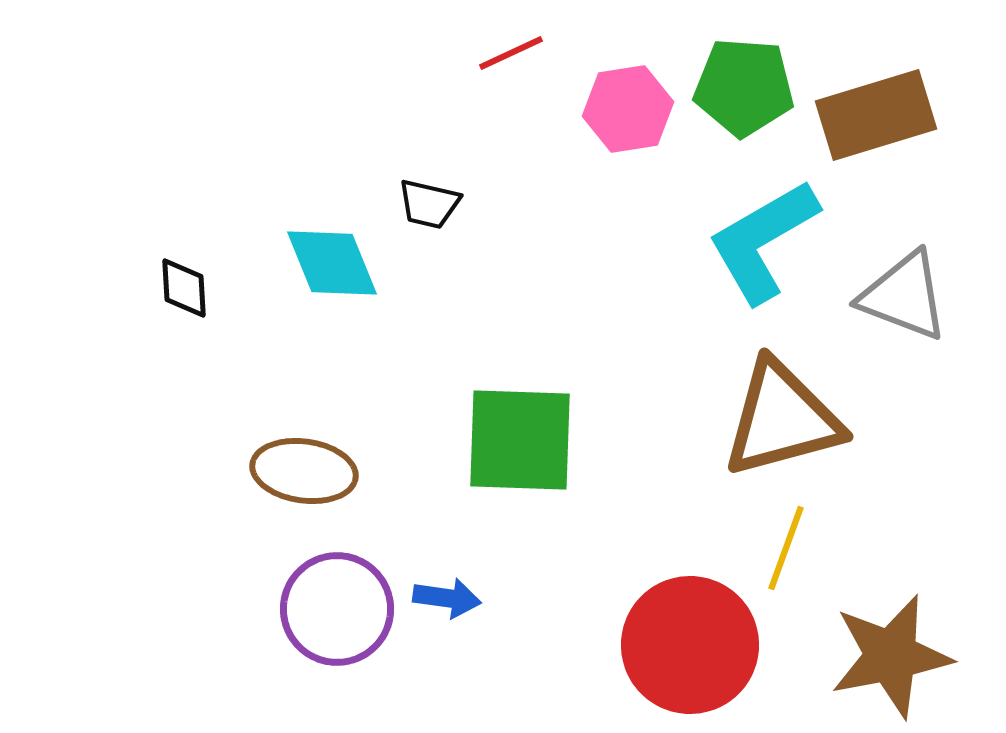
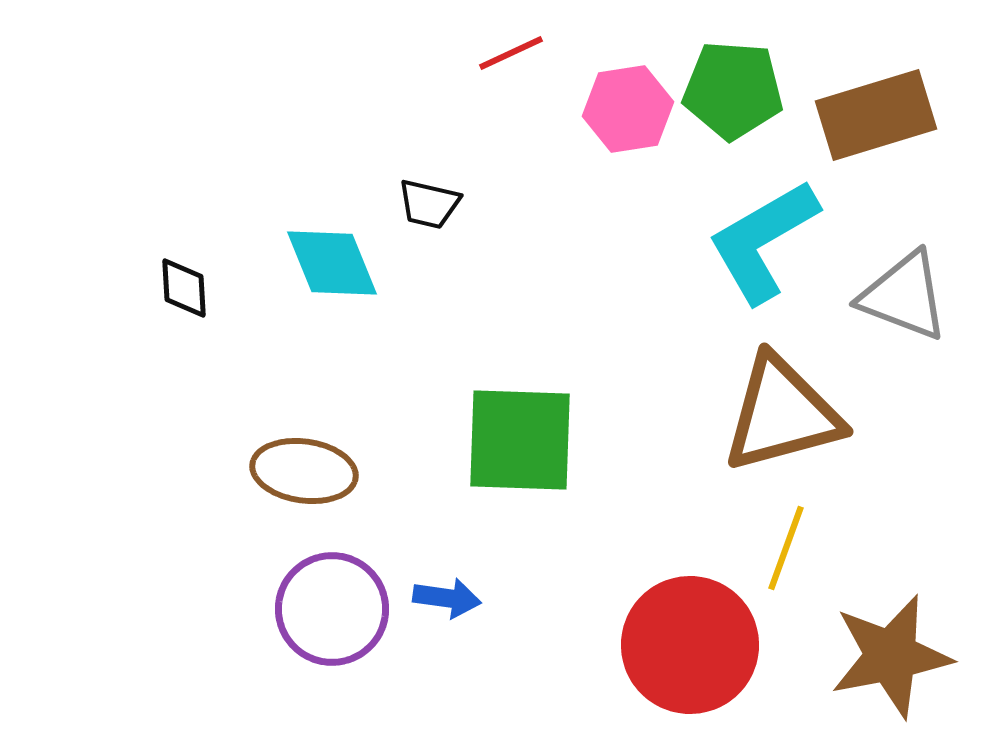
green pentagon: moved 11 px left, 3 px down
brown triangle: moved 5 px up
purple circle: moved 5 px left
